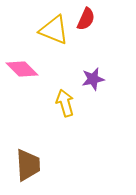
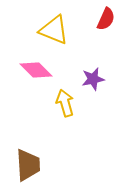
red semicircle: moved 20 px right
pink diamond: moved 14 px right, 1 px down
